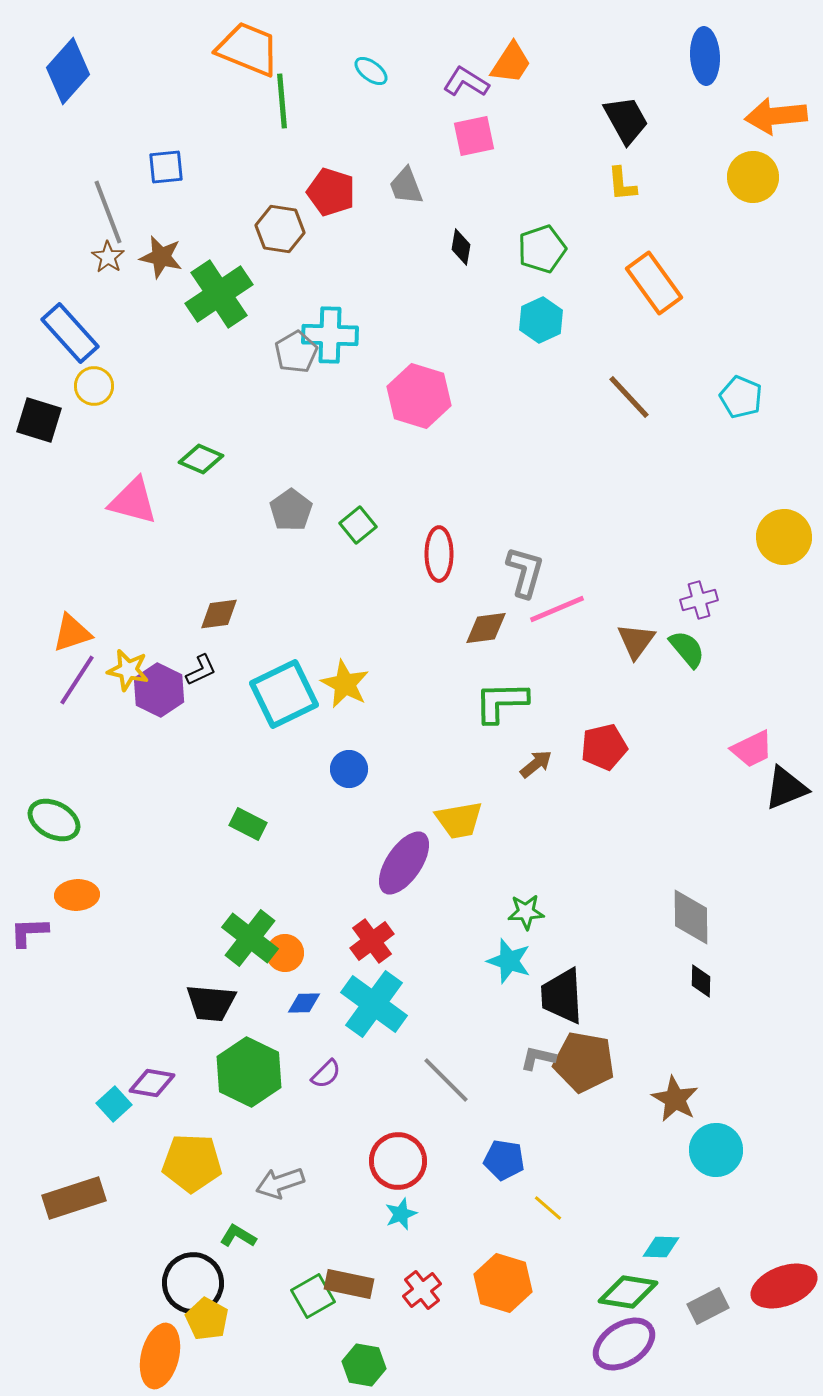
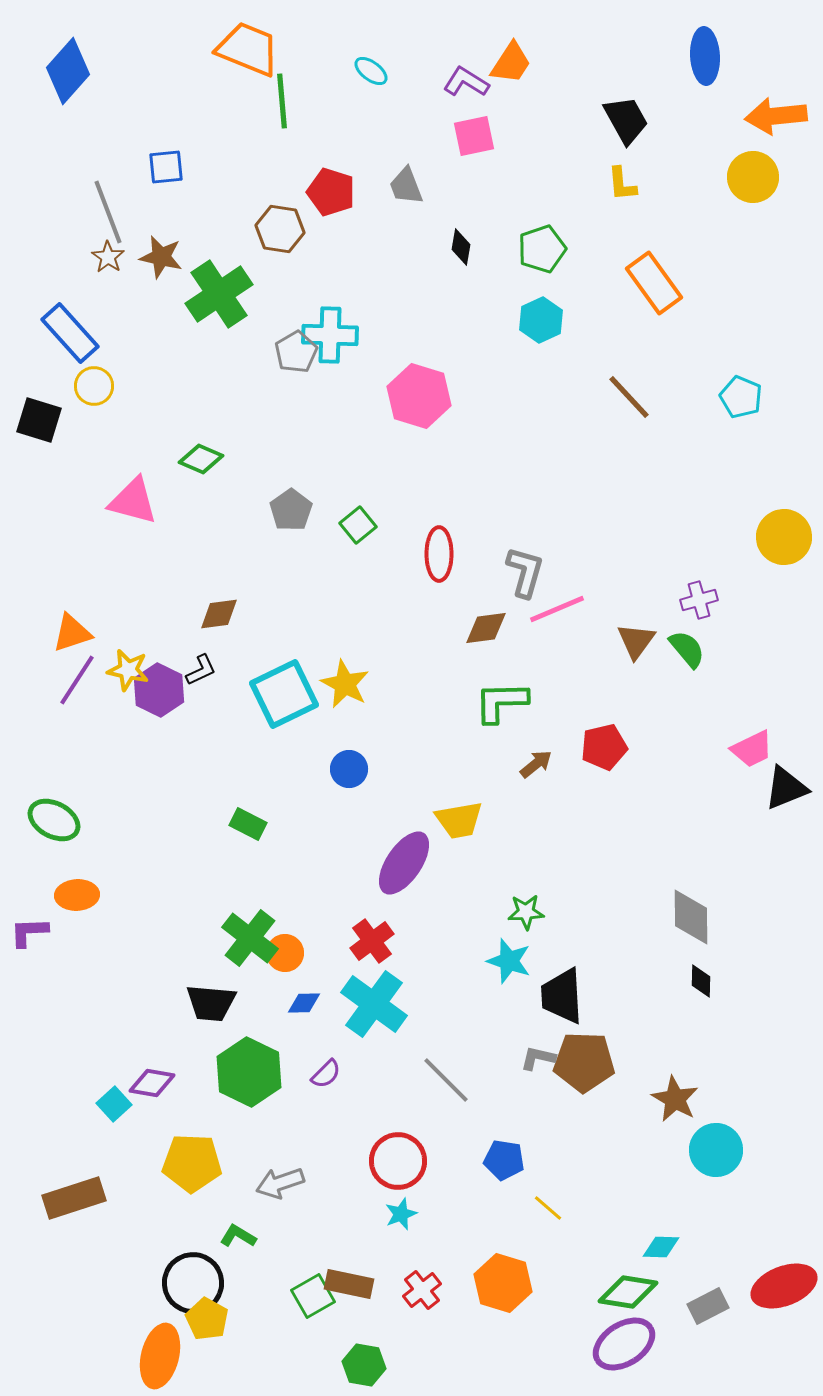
brown pentagon at (584, 1062): rotated 8 degrees counterclockwise
